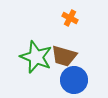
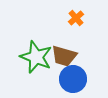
orange cross: moved 6 px right; rotated 21 degrees clockwise
blue circle: moved 1 px left, 1 px up
